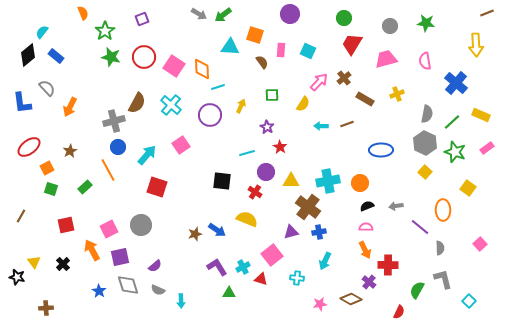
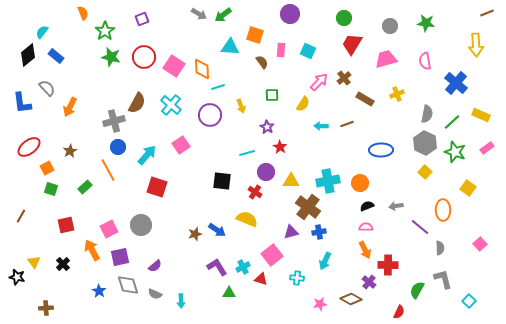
yellow arrow at (241, 106): rotated 136 degrees clockwise
gray semicircle at (158, 290): moved 3 px left, 4 px down
